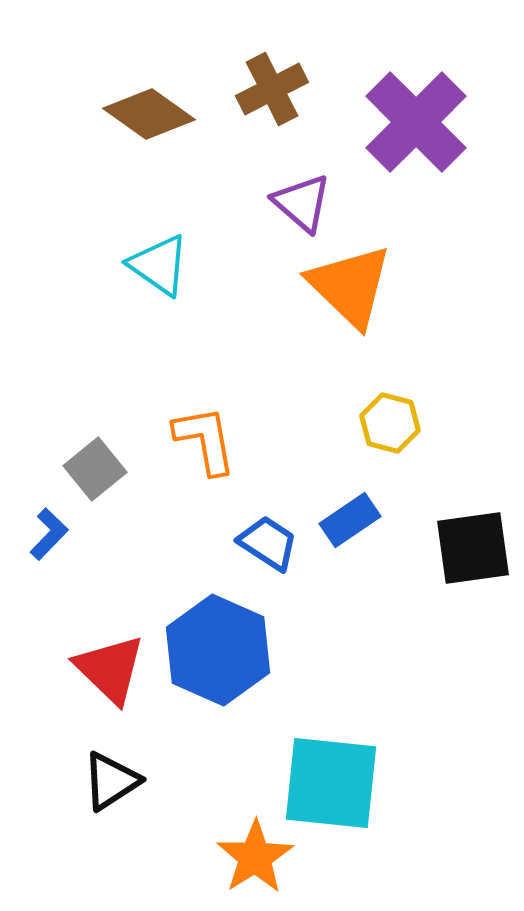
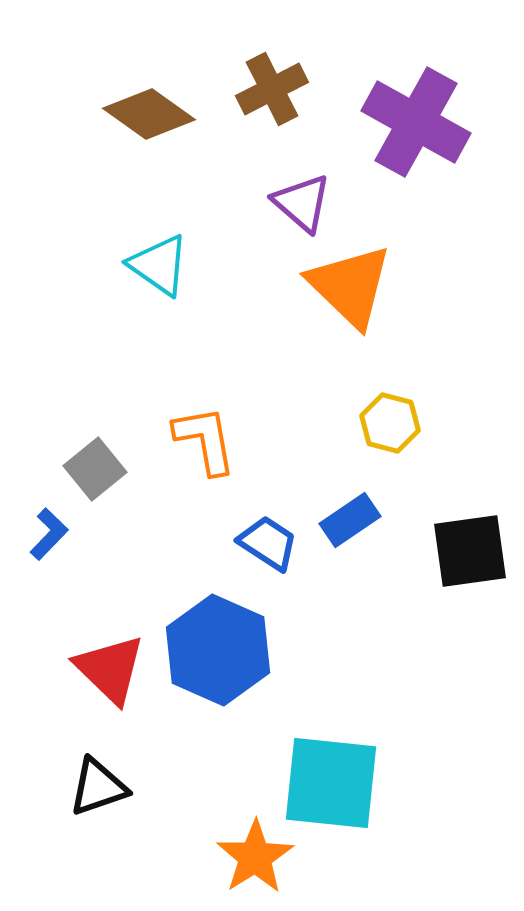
purple cross: rotated 16 degrees counterclockwise
black square: moved 3 px left, 3 px down
black triangle: moved 13 px left, 6 px down; rotated 14 degrees clockwise
